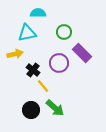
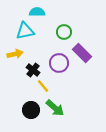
cyan semicircle: moved 1 px left, 1 px up
cyan triangle: moved 2 px left, 2 px up
